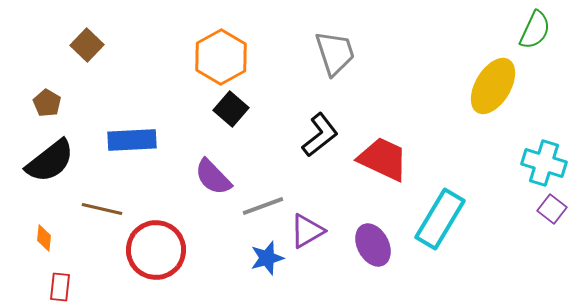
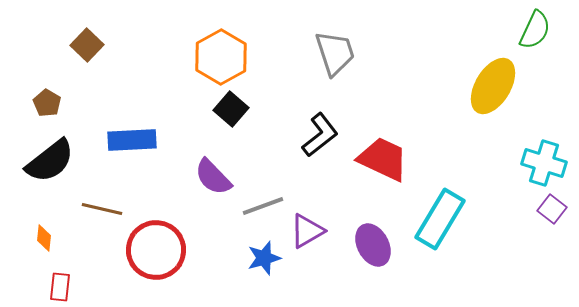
blue star: moved 3 px left
